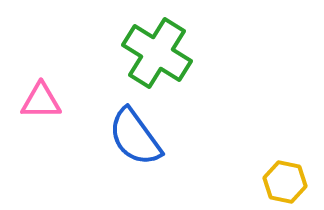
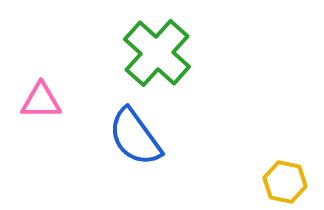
green cross: rotated 10 degrees clockwise
